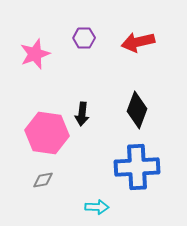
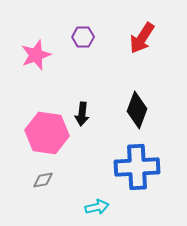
purple hexagon: moved 1 px left, 1 px up
red arrow: moved 4 px right, 4 px up; rotated 44 degrees counterclockwise
pink star: moved 1 px right, 1 px down
cyan arrow: rotated 15 degrees counterclockwise
